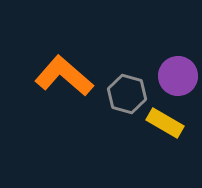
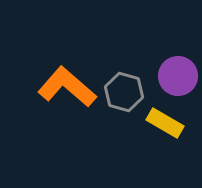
orange L-shape: moved 3 px right, 11 px down
gray hexagon: moved 3 px left, 2 px up
